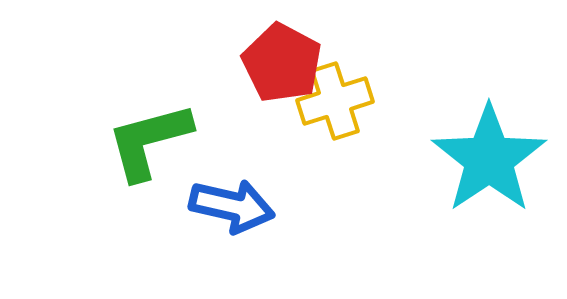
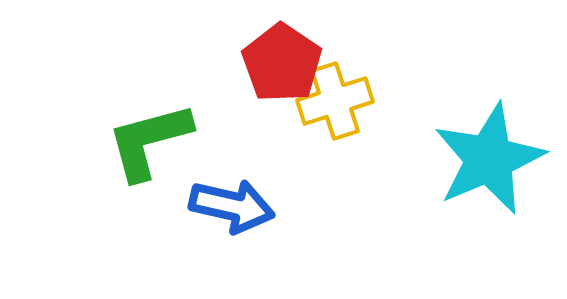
red pentagon: rotated 6 degrees clockwise
cyan star: rotated 11 degrees clockwise
